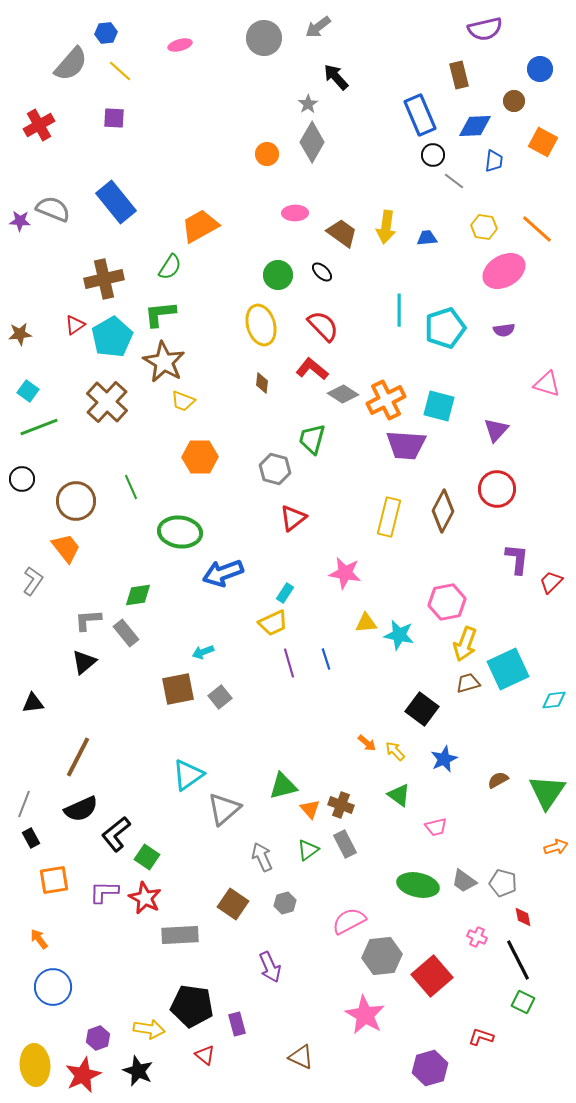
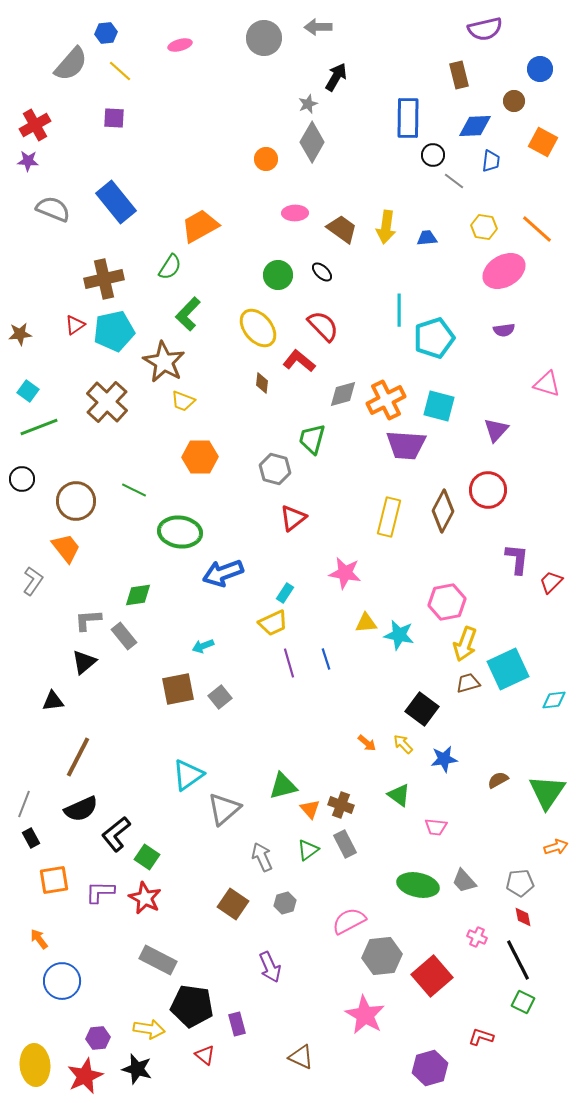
gray arrow at (318, 27): rotated 36 degrees clockwise
black arrow at (336, 77): rotated 72 degrees clockwise
gray star at (308, 104): rotated 12 degrees clockwise
blue rectangle at (420, 115): moved 12 px left, 3 px down; rotated 24 degrees clockwise
red cross at (39, 125): moved 4 px left
orange circle at (267, 154): moved 1 px left, 5 px down
blue trapezoid at (494, 161): moved 3 px left
purple star at (20, 221): moved 8 px right, 60 px up
brown trapezoid at (342, 233): moved 4 px up
green L-shape at (160, 314): moved 28 px right; rotated 40 degrees counterclockwise
yellow ellipse at (261, 325): moved 3 px left, 3 px down; rotated 24 degrees counterclockwise
cyan pentagon at (445, 328): moved 11 px left, 10 px down
cyan pentagon at (112, 337): moved 2 px right, 6 px up; rotated 18 degrees clockwise
red L-shape at (312, 369): moved 13 px left, 8 px up
gray diamond at (343, 394): rotated 48 degrees counterclockwise
green line at (131, 487): moved 3 px right, 3 px down; rotated 40 degrees counterclockwise
red circle at (497, 489): moved 9 px left, 1 px down
gray rectangle at (126, 633): moved 2 px left, 3 px down
cyan arrow at (203, 652): moved 6 px up
black triangle at (33, 703): moved 20 px right, 2 px up
yellow arrow at (395, 751): moved 8 px right, 7 px up
blue star at (444, 759): rotated 16 degrees clockwise
pink trapezoid at (436, 827): rotated 20 degrees clockwise
gray trapezoid at (464, 881): rotated 12 degrees clockwise
gray pentagon at (503, 883): moved 17 px right; rotated 20 degrees counterclockwise
purple L-shape at (104, 892): moved 4 px left
gray rectangle at (180, 935): moved 22 px left, 25 px down; rotated 30 degrees clockwise
blue circle at (53, 987): moved 9 px right, 6 px up
purple hexagon at (98, 1038): rotated 15 degrees clockwise
black star at (138, 1071): moved 1 px left, 2 px up; rotated 8 degrees counterclockwise
red star at (83, 1075): moved 2 px right, 1 px down
